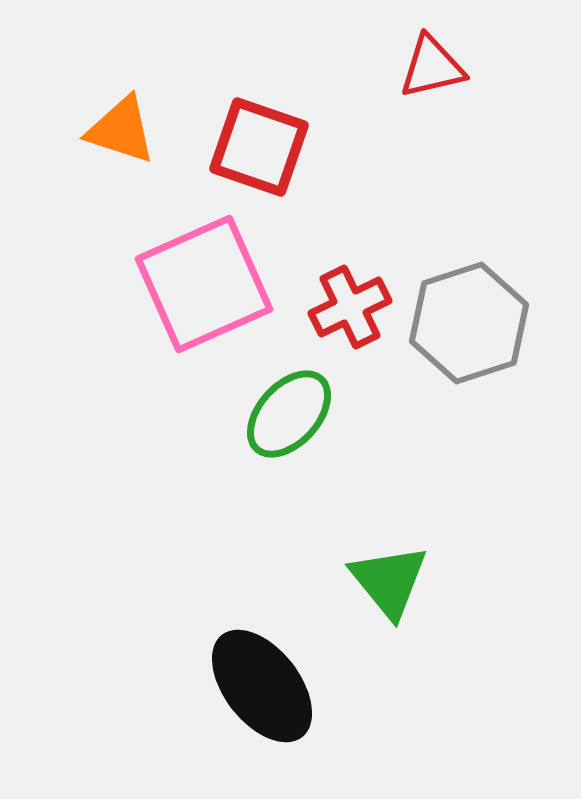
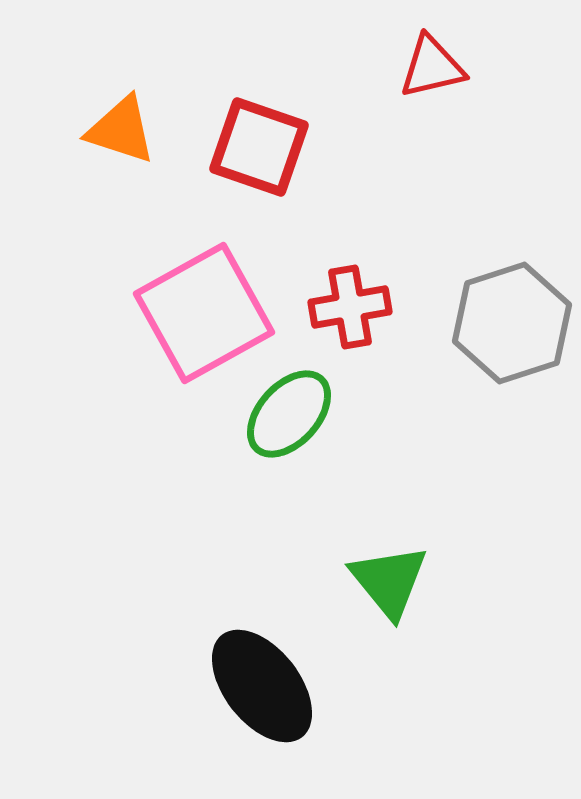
pink square: moved 29 px down; rotated 5 degrees counterclockwise
red cross: rotated 16 degrees clockwise
gray hexagon: moved 43 px right
